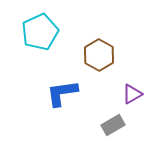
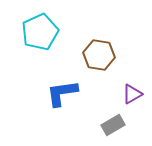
brown hexagon: rotated 20 degrees counterclockwise
